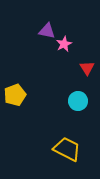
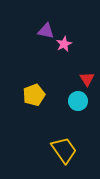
purple triangle: moved 1 px left
red triangle: moved 11 px down
yellow pentagon: moved 19 px right
yellow trapezoid: moved 3 px left, 1 px down; rotated 28 degrees clockwise
